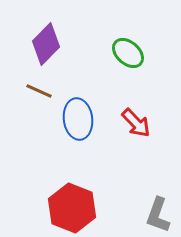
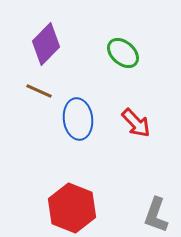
green ellipse: moved 5 px left
gray L-shape: moved 2 px left
